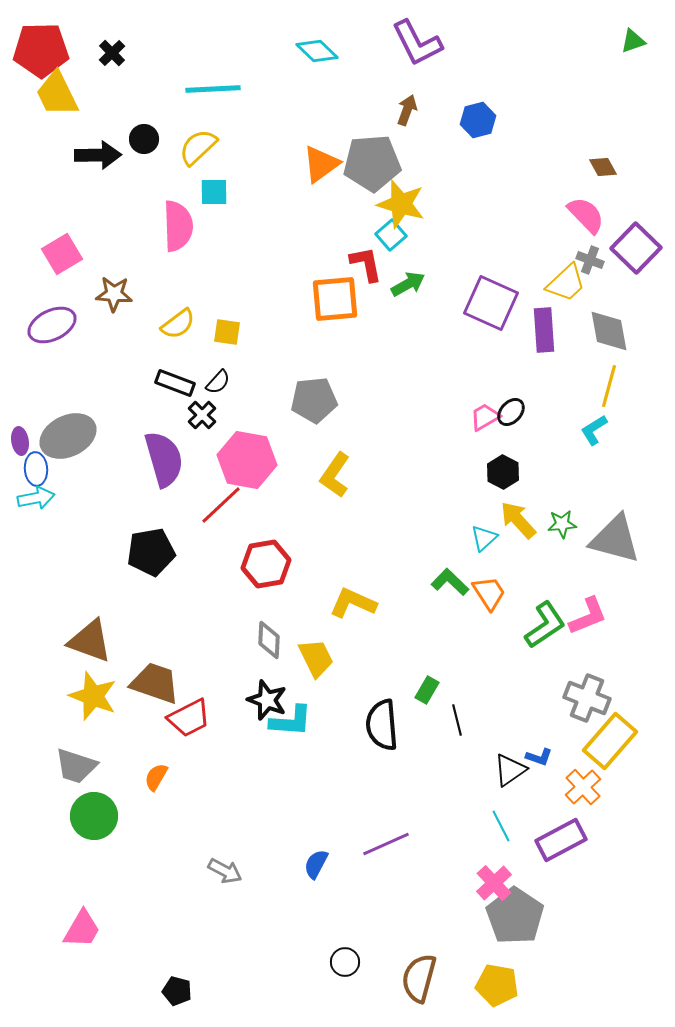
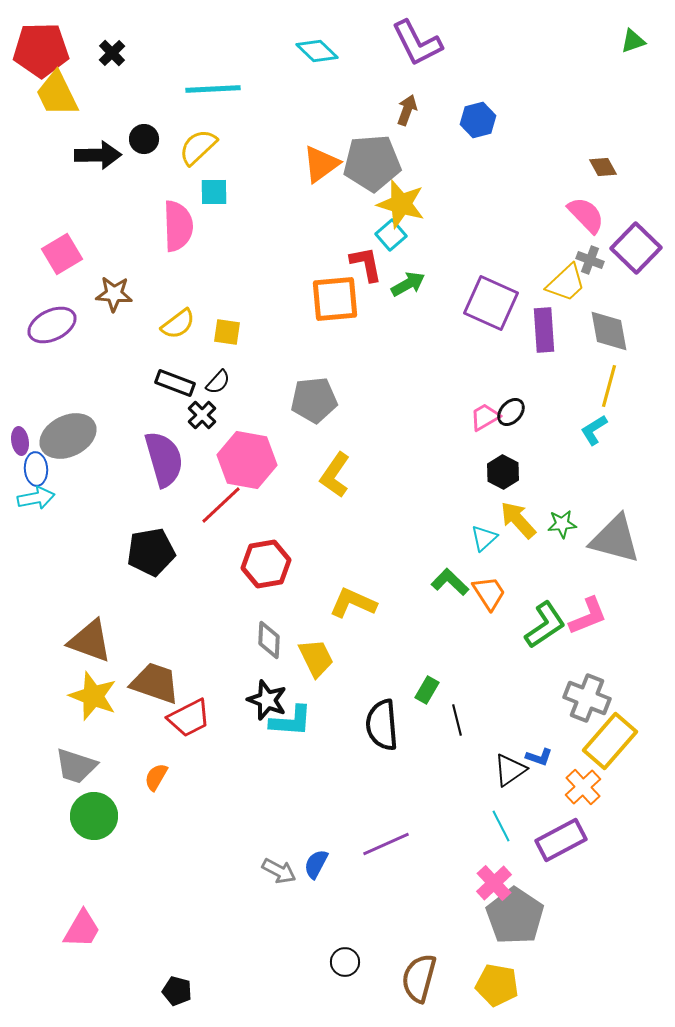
gray arrow at (225, 871): moved 54 px right
